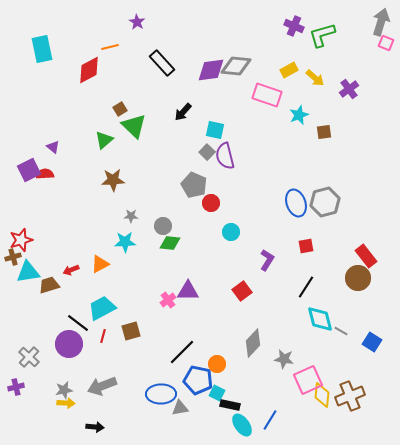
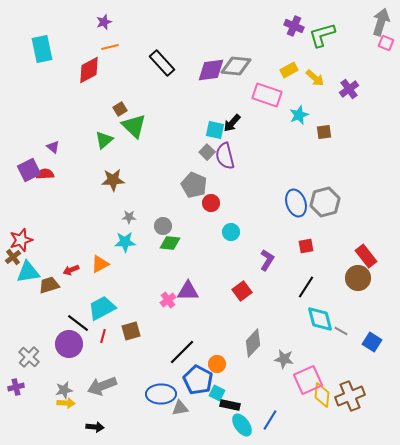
purple star at (137, 22): moved 33 px left; rotated 21 degrees clockwise
black arrow at (183, 112): moved 49 px right, 11 px down
gray star at (131, 216): moved 2 px left, 1 px down
brown cross at (13, 257): rotated 21 degrees counterclockwise
blue pentagon at (198, 380): rotated 16 degrees clockwise
